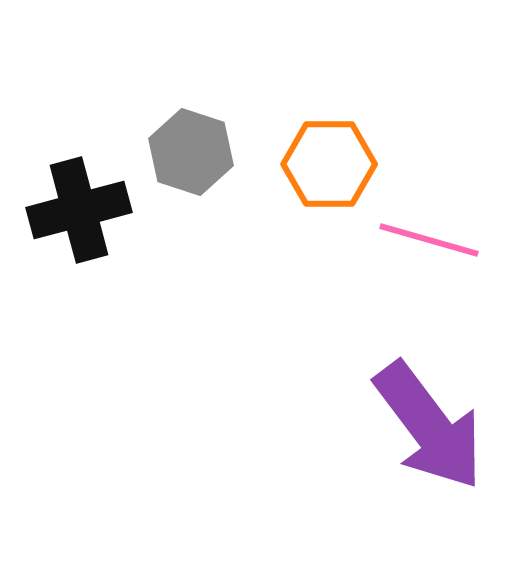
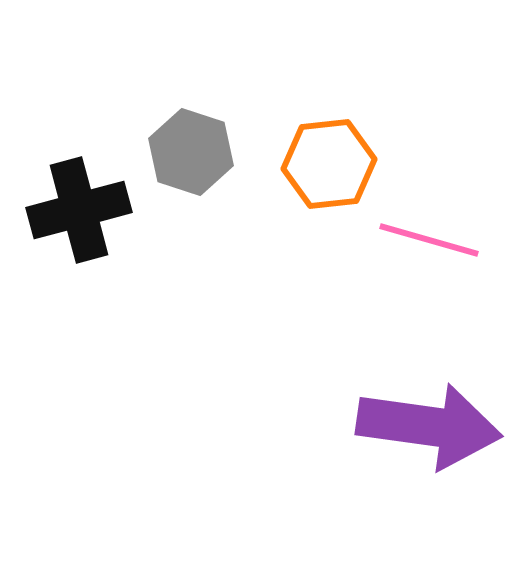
orange hexagon: rotated 6 degrees counterclockwise
purple arrow: rotated 45 degrees counterclockwise
